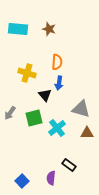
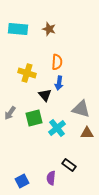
blue square: rotated 16 degrees clockwise
